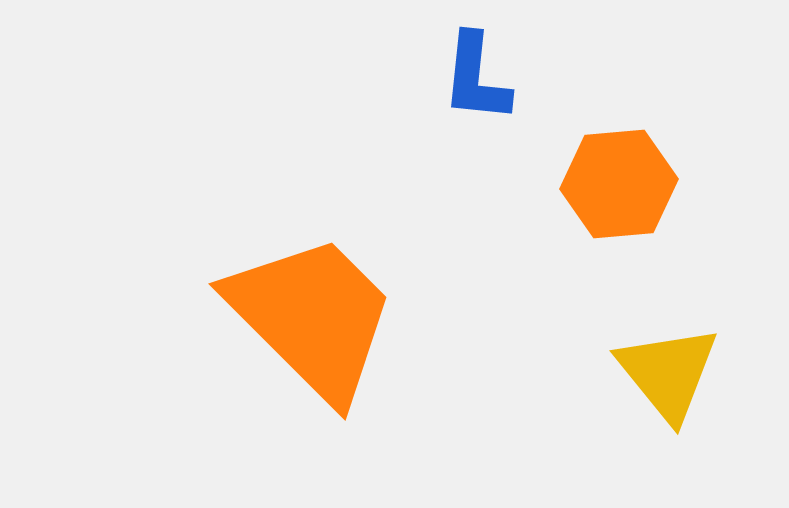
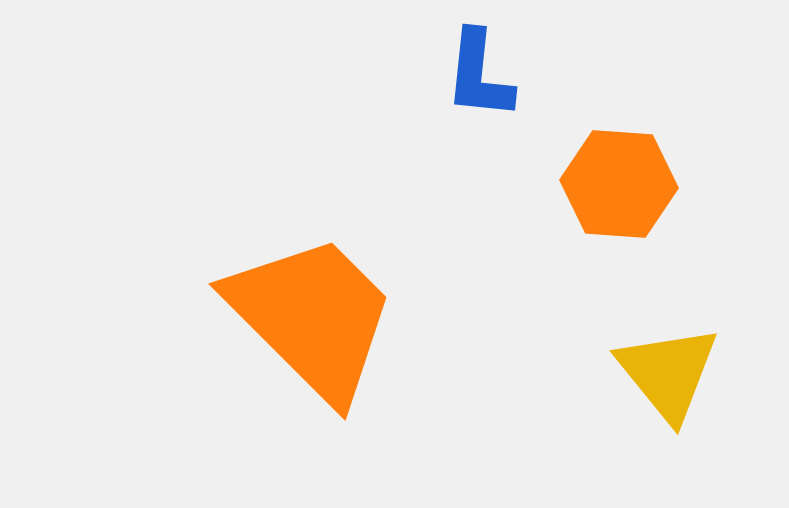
blue L-shape: moved 3 px right, 3 px up
orange hexagon: rotated 9 degrees clockwise
